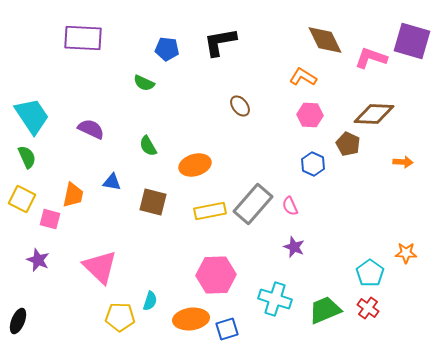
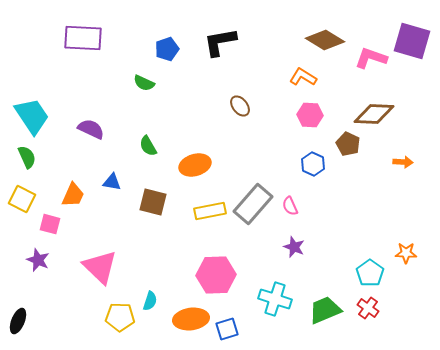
brown diamond at (325, 40): rotated 33 degrees counterclockwise
blue pentagon at (167, 49): rotated 25 degrees counterclockwise
orange trapezoid at (73, 195): rotated 12 degrees clockwise
pink square at (50, 219): moved 5 px down
